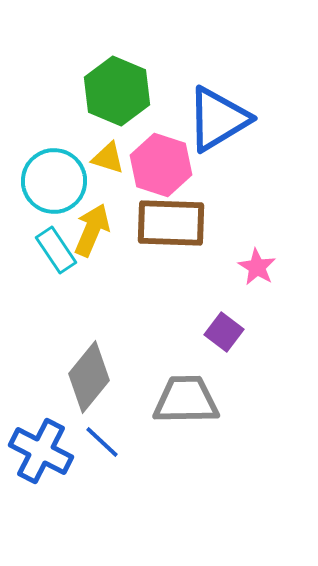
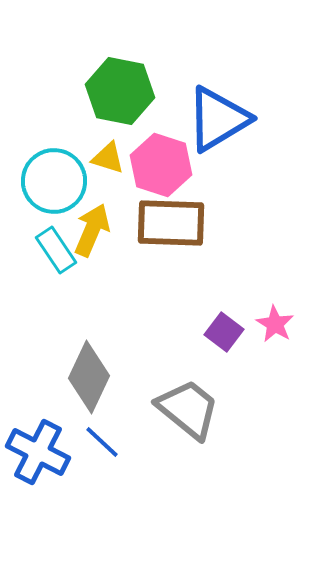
green hexagon: moved 3 px right; rotated 12 degrees counterclockwise
pink star: moved 18 px right, 57 px down
gray diamond: rotated 14 degrees counterclockwise
gray trapezoid: moved 2 px right, 9 px down; rotated 40 degrees clockwise
blue cross: moved 3 px left, 1 px down
